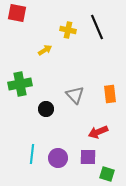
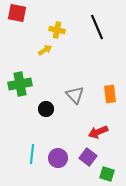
yellow cross: moved 11 px left
purple square: rotated 36 degrees clockwise
